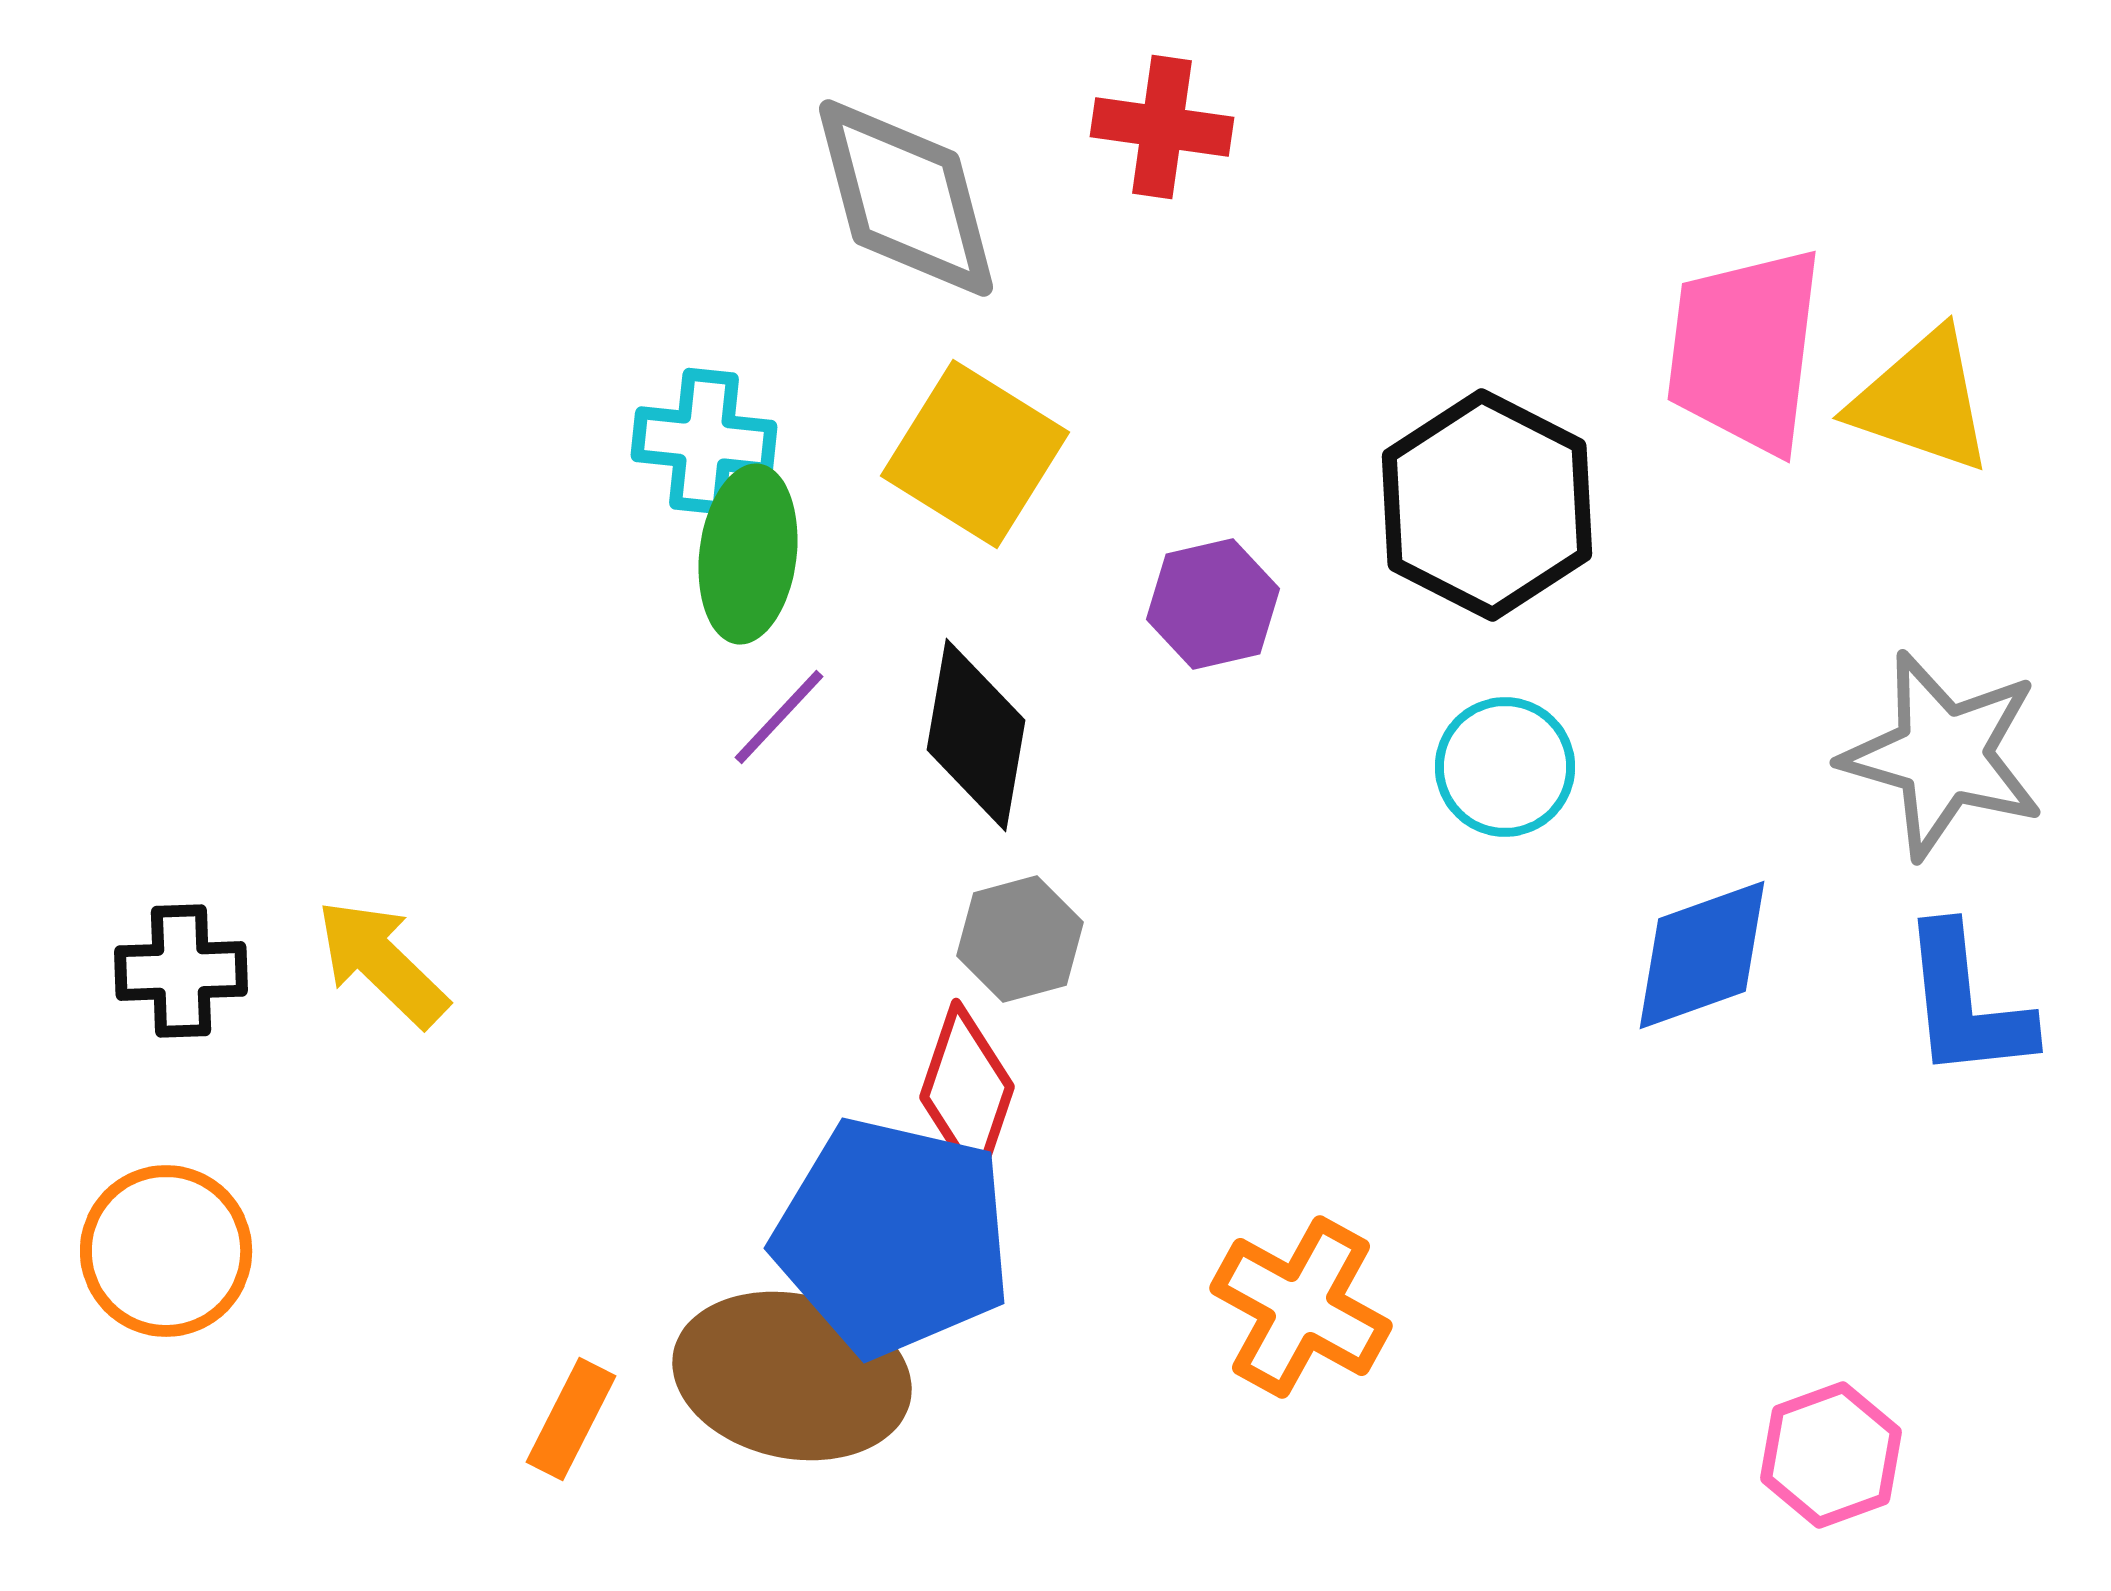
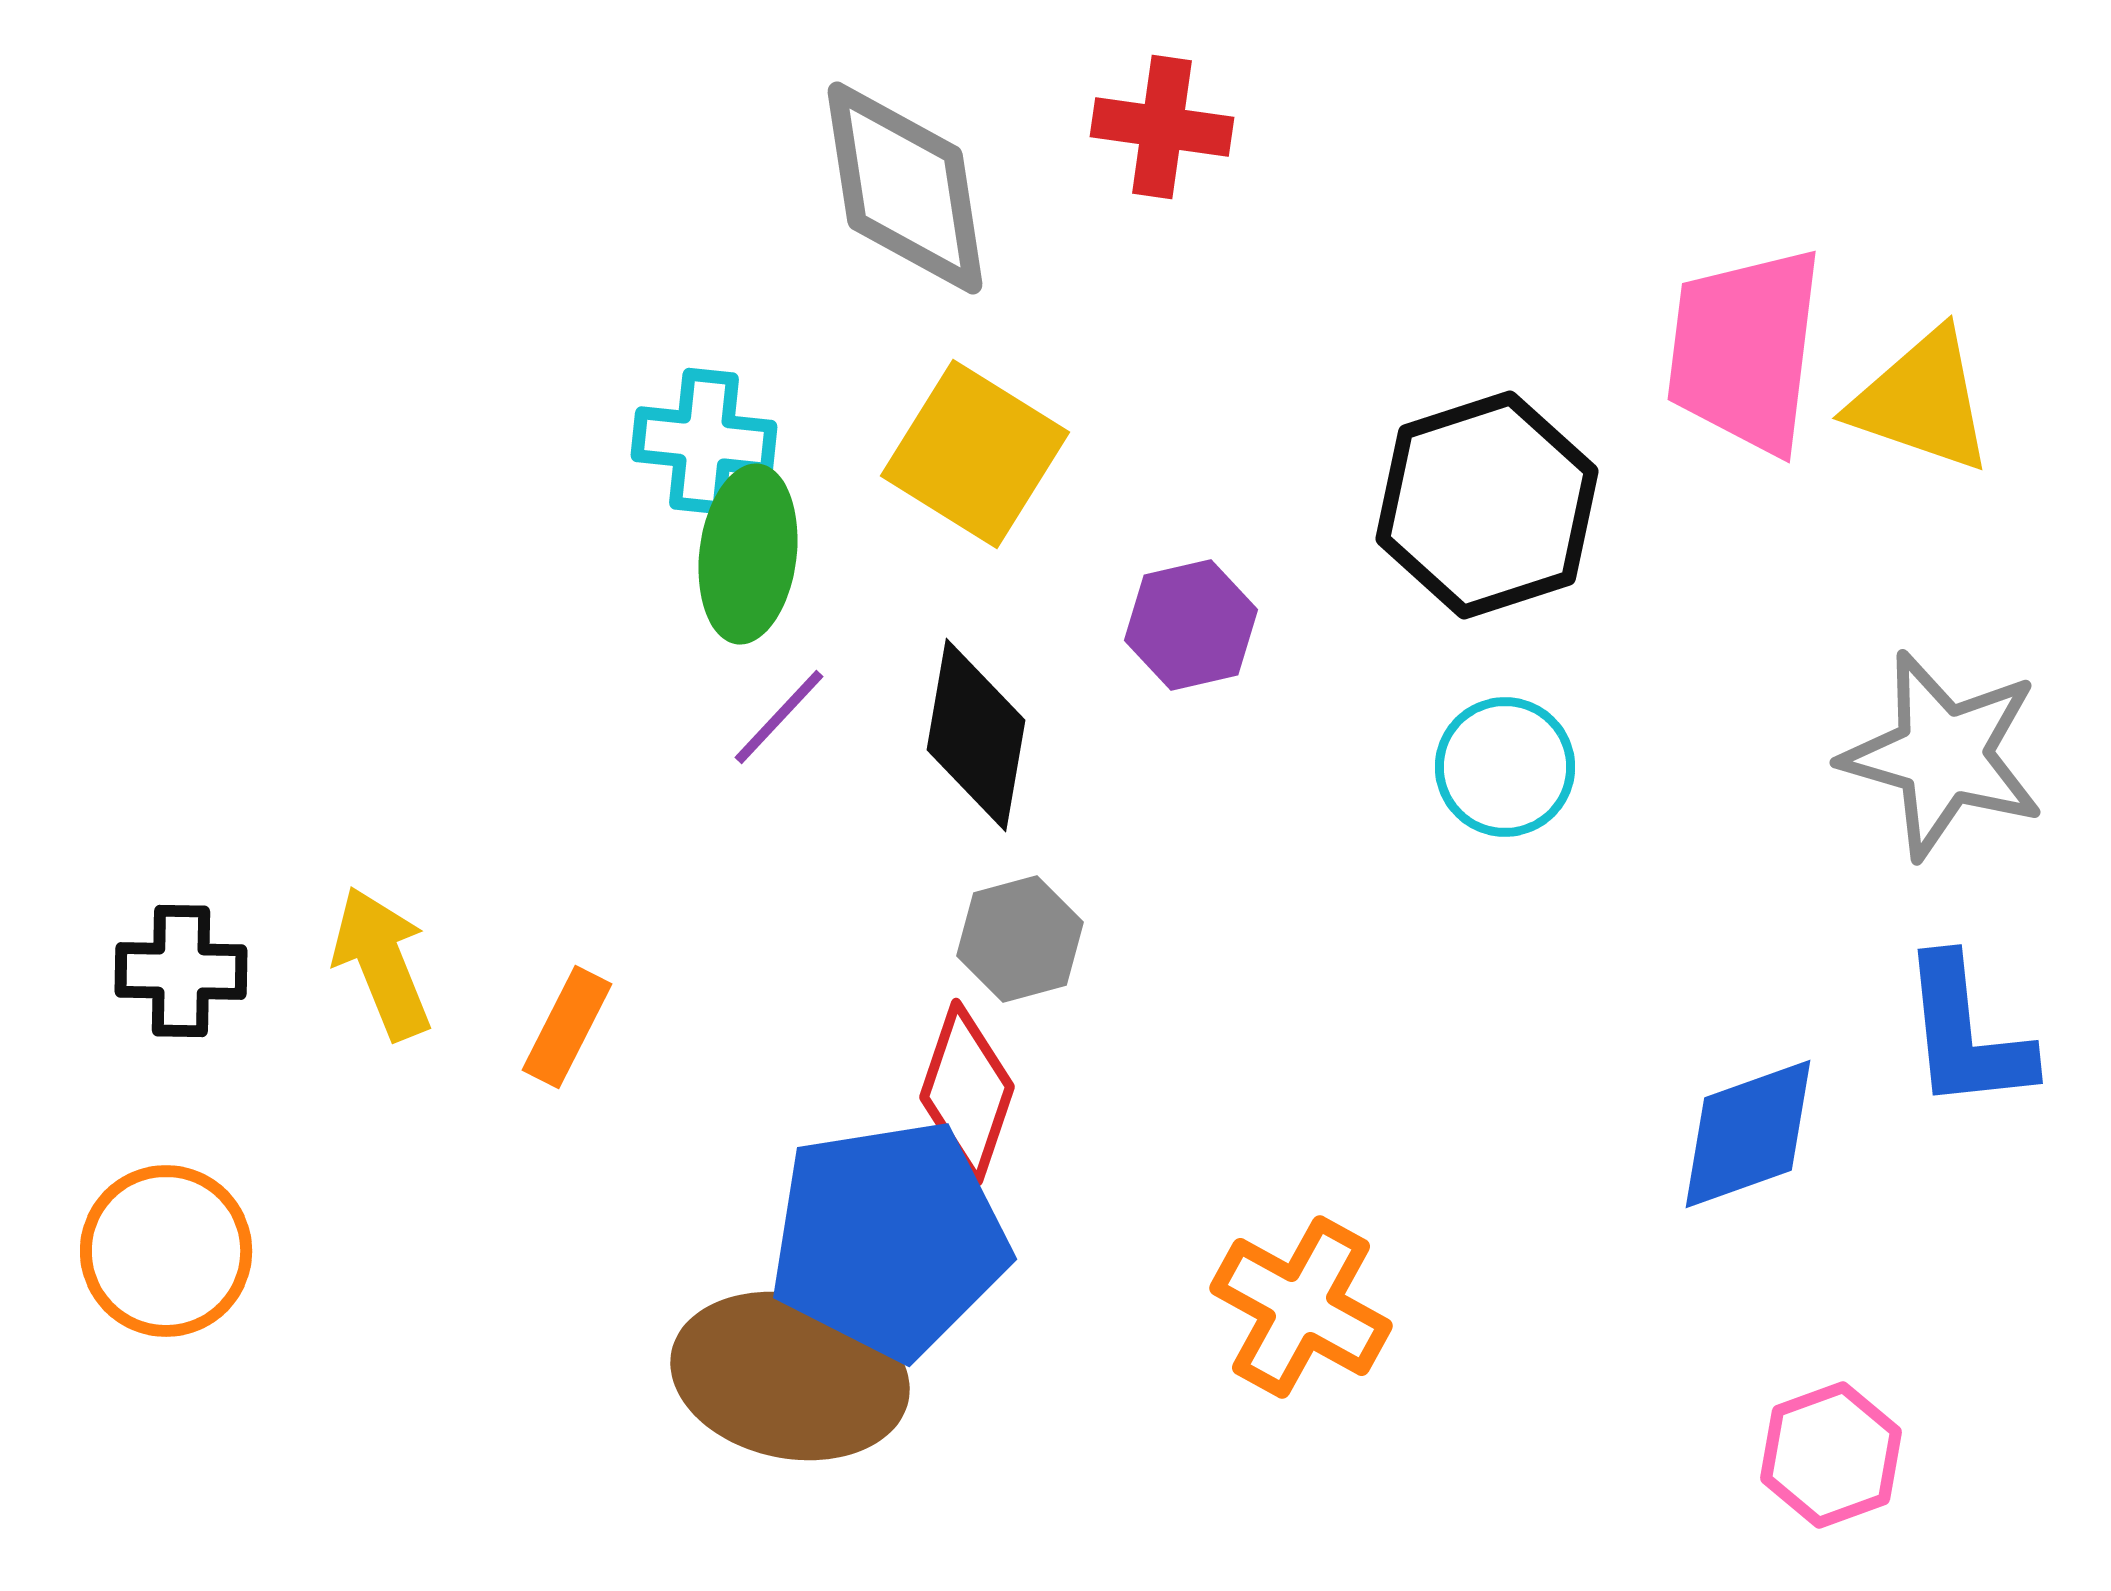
gray diamond: moved 1 px left, 10 px up; rotated 6 degrees clockwise
black hexagon: rotated 15 degrees clockwise
purple hexagon: moved 22 px left, 21 px down
blue diamond: moved 46 px right, 179 px down
yellow arrow: rotated 24 degrees clockwise
black cross: rotated 3 degrees clockwise
blue L-shape: moved 31 px down
blue pentagon: moved 4 px left, 2 px down; rotated 22 degrees counterclockwise
brown ellipse: moved 2 px left
orange rectangle: moved 4 px left, 392 px up
